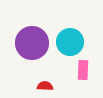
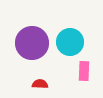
pink rectangle: moved 1 px right, 1 px down
red semicircle: moved 5 px left, 2 px up
